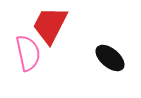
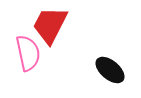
black ellipse: moved 12 px down
